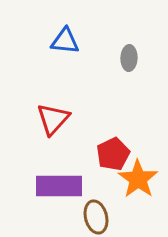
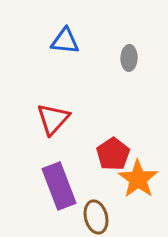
red pentagon: rotated 8 degrees counterclockwise
purple rectangle: rotated 69 degrees clockwise
